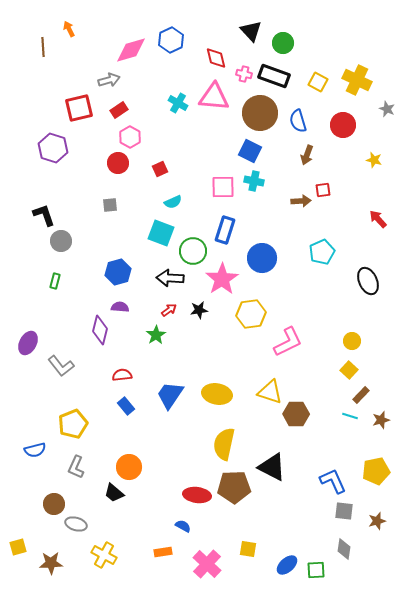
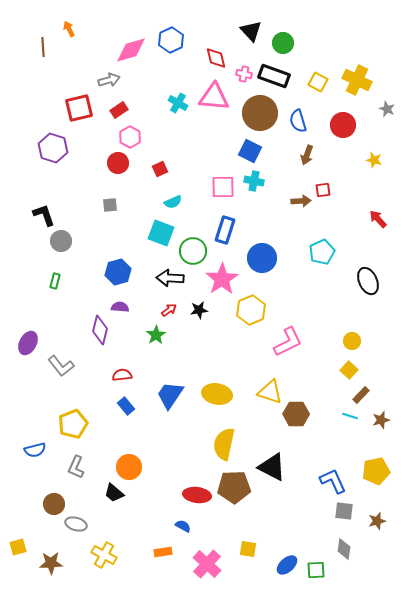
yellow hexagon at (251, 314): moved 4 px up; rotated 16 degrees counterclockwise
